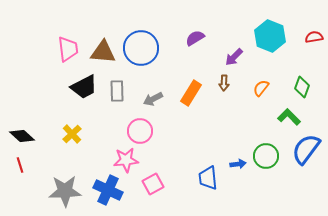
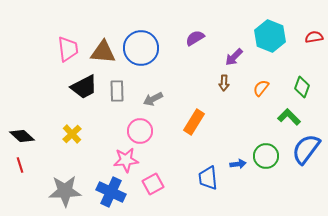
orange rectangle: moved 3 px right, 29 px down
blue cross: moved 3 px right, 2 px down
